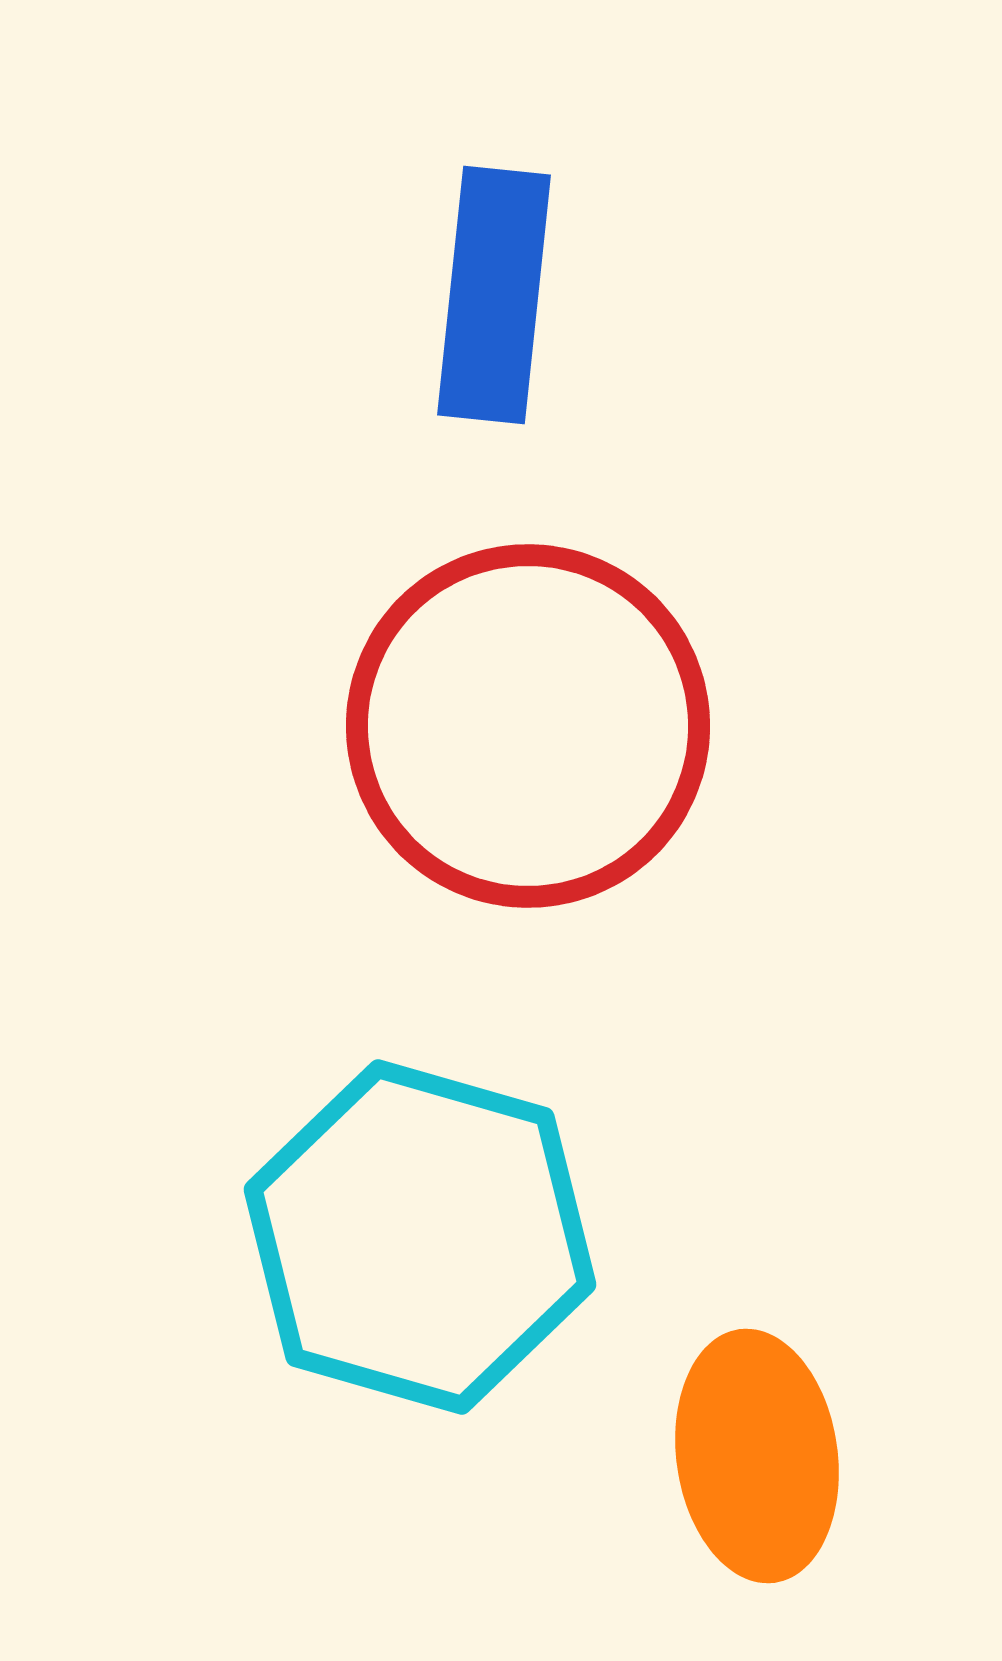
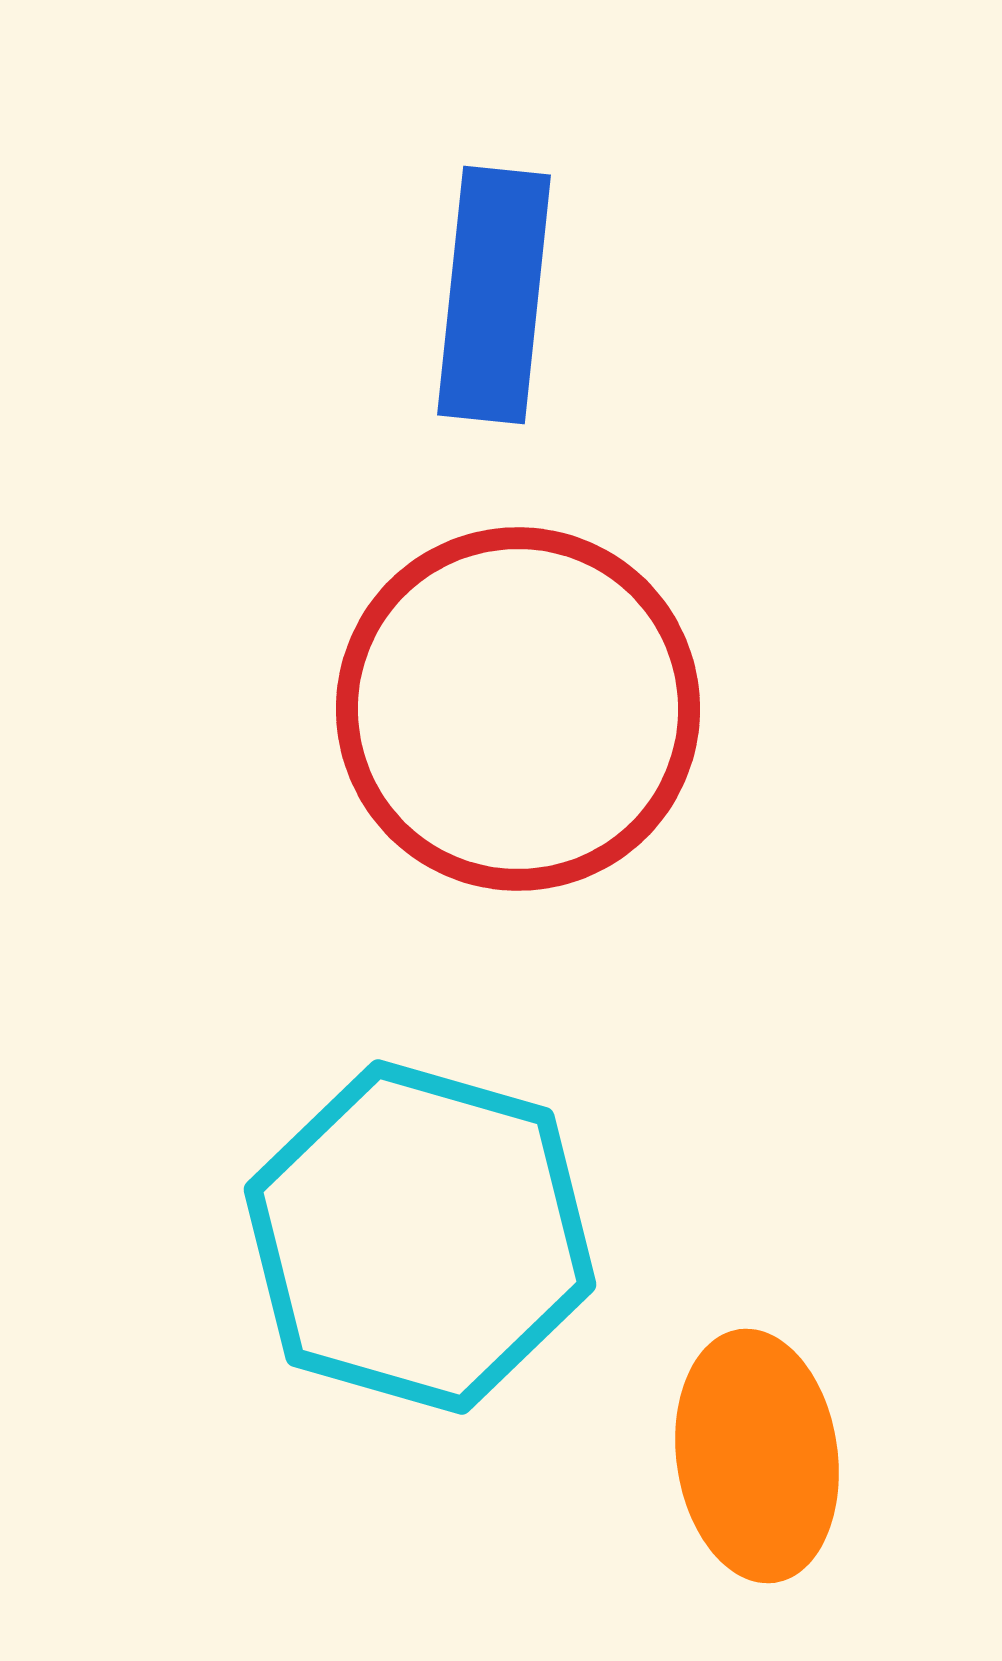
red circle: moved 10 px left, 17 px up
